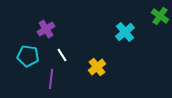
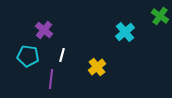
purple cross: moved 2 px left, 1 px down; rotated 18 degrees counterclockwise
white line: rotated 48 degrees clockwise
